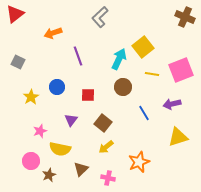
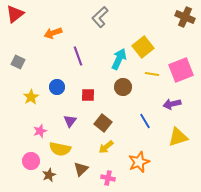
blue line: moved 1 px right, 8 px down
purple triangle: moved 1 px left, 1 px down
